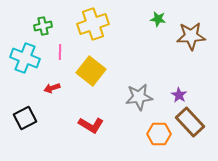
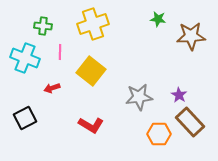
green cross: rotated 18 degrees clockwise
